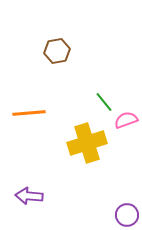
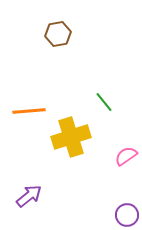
brown hexagon: moved 1 px right, 17 px up
orange line: moved 2 px up
pink semicircle: moved 36 px down; rotated 15 degrees counterclockwise
yellow cross: moved 16 px left, 6 px up
purple arrow: rotated 136 degrees clockwise
